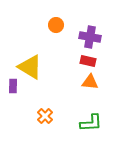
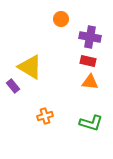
orange circle: moved 5 px right, 6 px up
purple rectangle: rotated 40 degrees counterclockwise
orange cross: rotated 28 degrees clockwise
green L-shape: rotated 20 degrees clockwise
